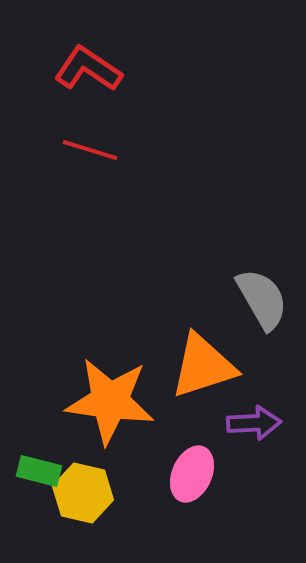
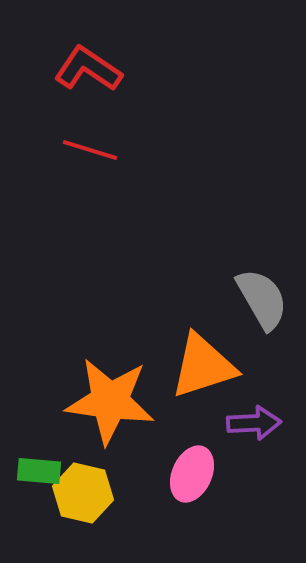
green rectangle: rotated 9 degrees counterclockwise
